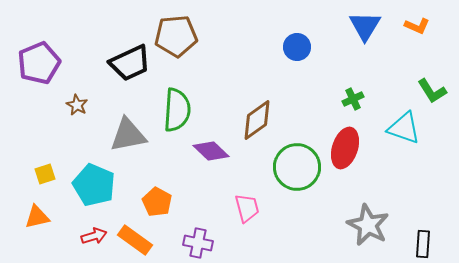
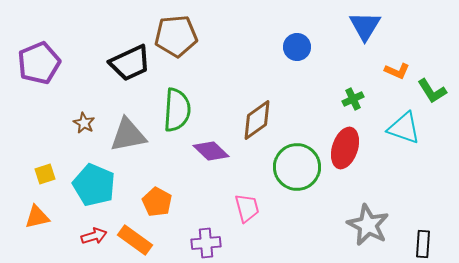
orange L-shape: moved 20 px left, 45 px down
brown star: moved 7 px right, 18 px down
purple cross: moved 8 px right; rotated 16 degrees counterclockwise
